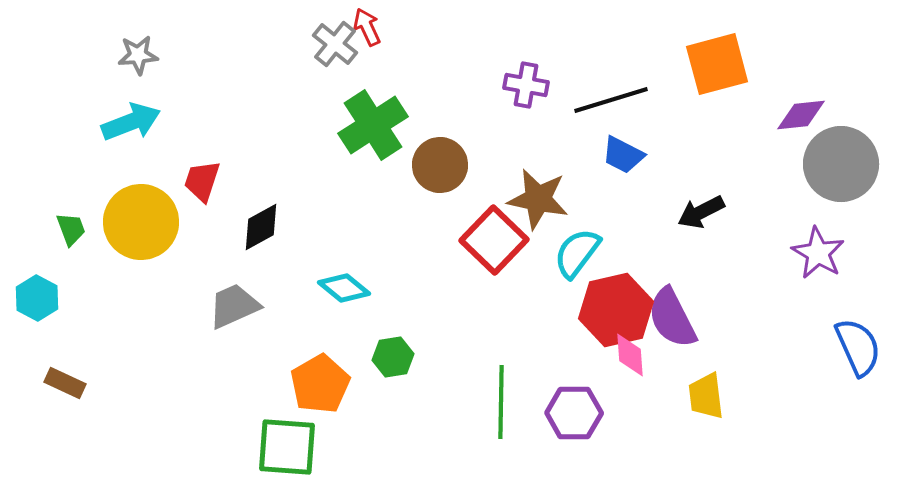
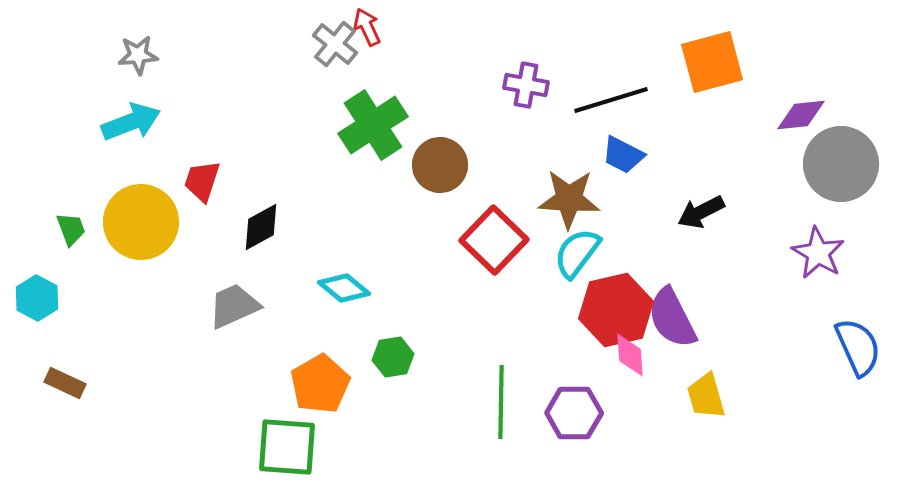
orange square: moved 5 px left, 2 px up
brown star: moved 31 px right; rotated 8 degrees counterclockwise
yellow trapezoid: rotated 9 degrees counterclockwise
